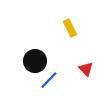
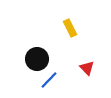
black circle: moved 2 px right, 2 px up
red triangle: moved 1 px right, 1 px up
